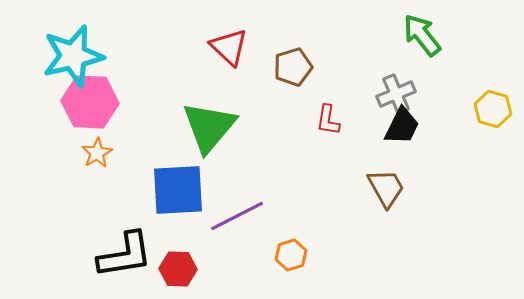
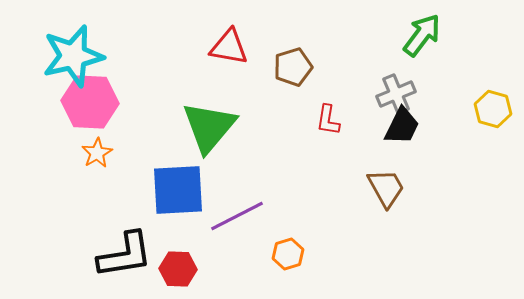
green arrow: rotated 75 degrees clockwise
red triangle: rotated 33 degrees counterclockwise
orange hexagon: moved 3 px left, 1 px up
